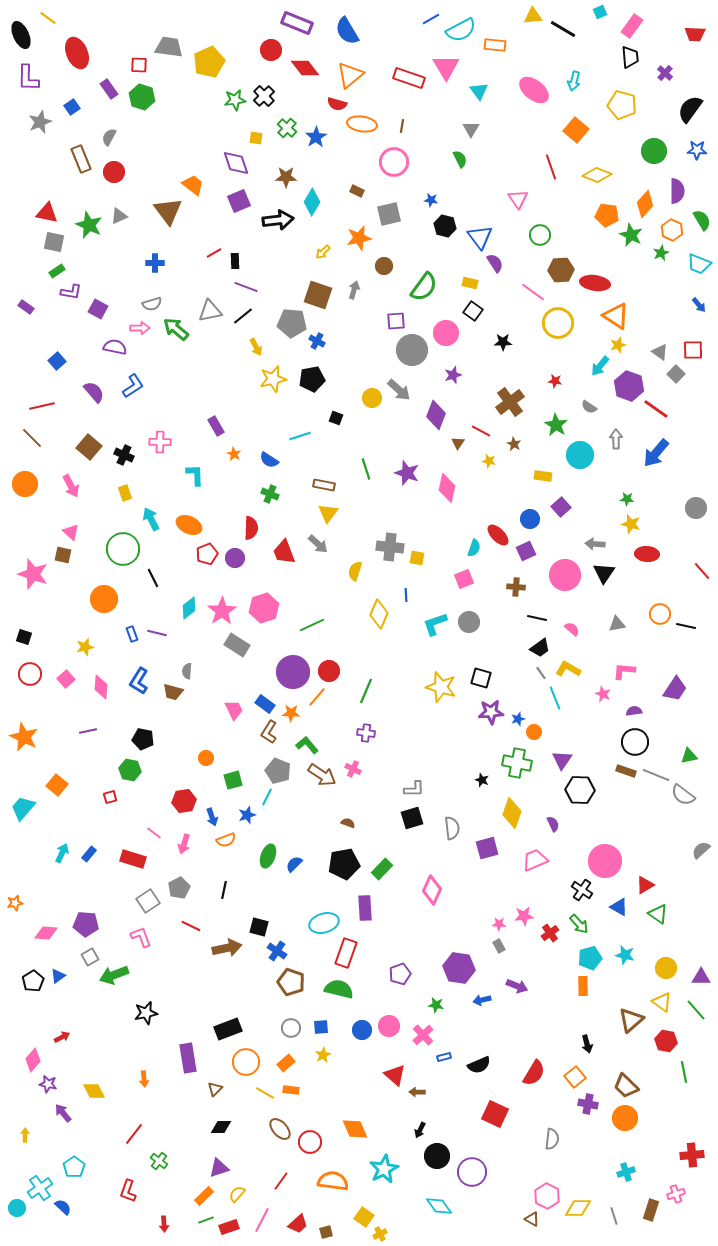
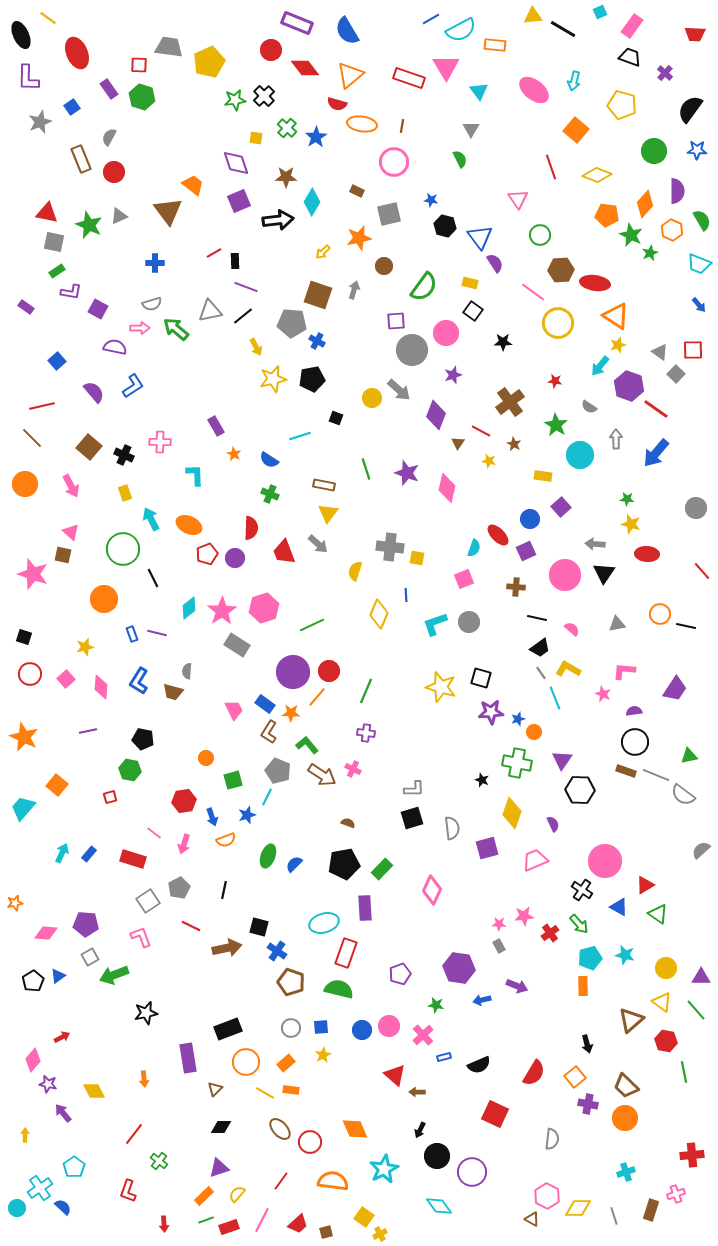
black trapezoid at (630, 57): rotated 65 degrees counterclockwise
green star at (661, 253): moved 11 px left
